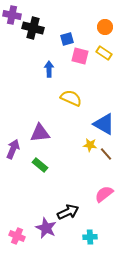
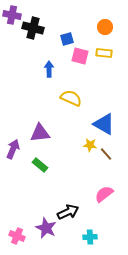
yellow rectangle: rotated 28 degrees counterclockwise
